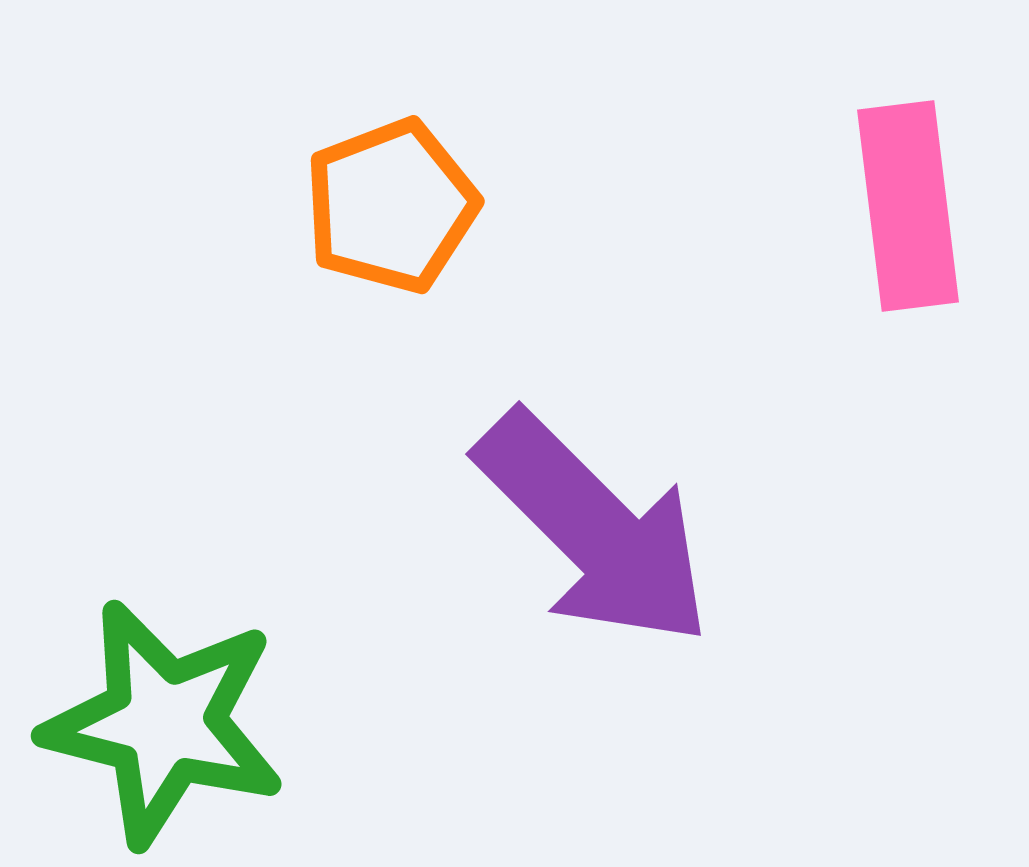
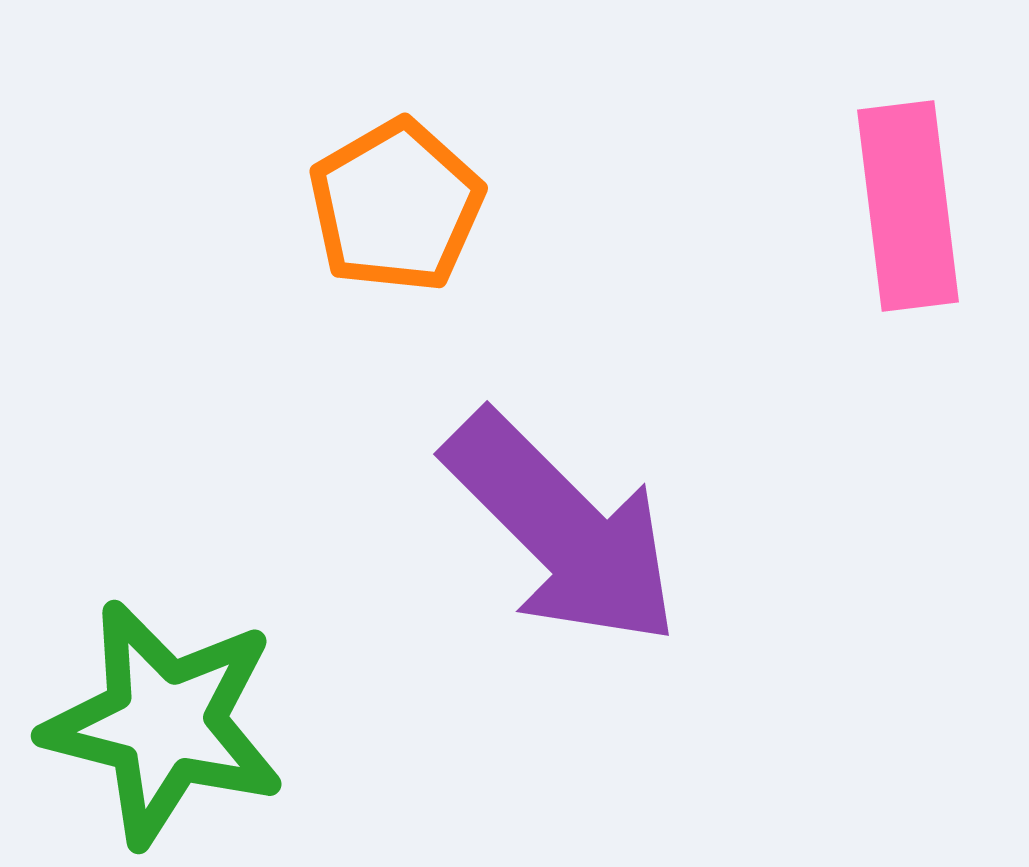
orange pentagon: moved 5 px right; rotated 9 degrees counterclockwise
purple arrow: moved 32 px left
